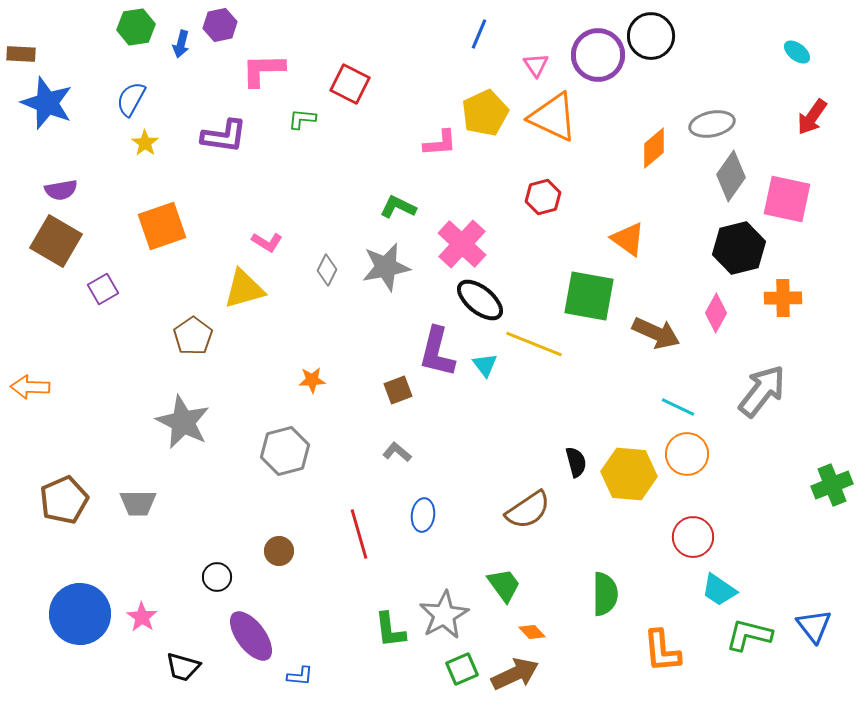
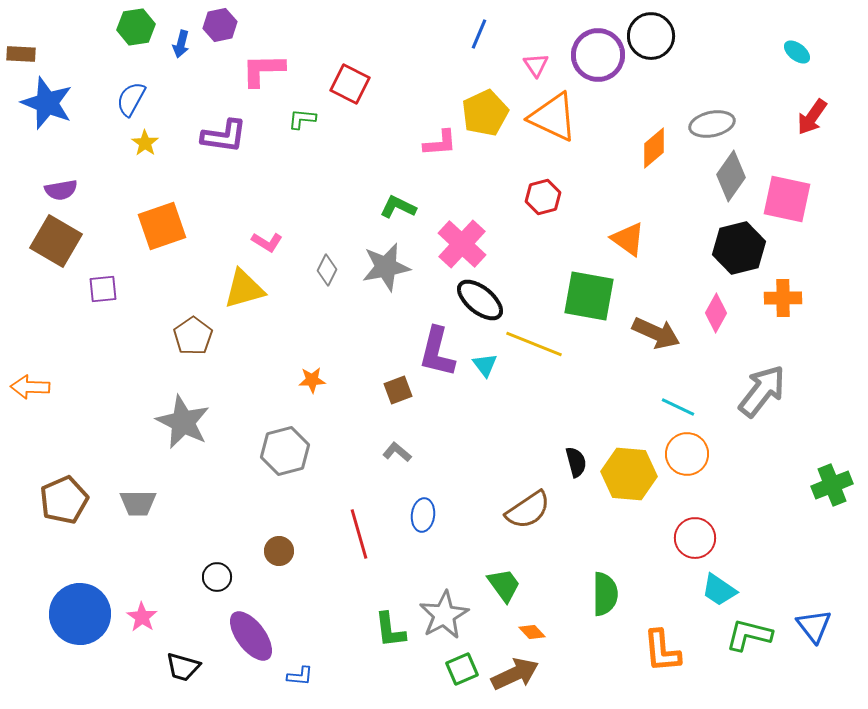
purple square at (103, 289): rotated 24 degrees clockwise
red circle at (693, 537): moved 2 px right, 1 px down
